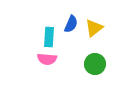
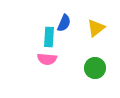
blue semicircle: moved 7 px left, 1 px up
yellow triangle: moved 2 px right
green circle: moved 4 px down
